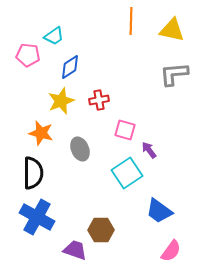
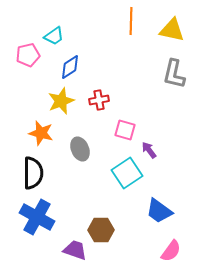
pink pentagon: rotated 20 degrees counterclockwise
gray L-shape: rotated 72 degrees counterclockwise
